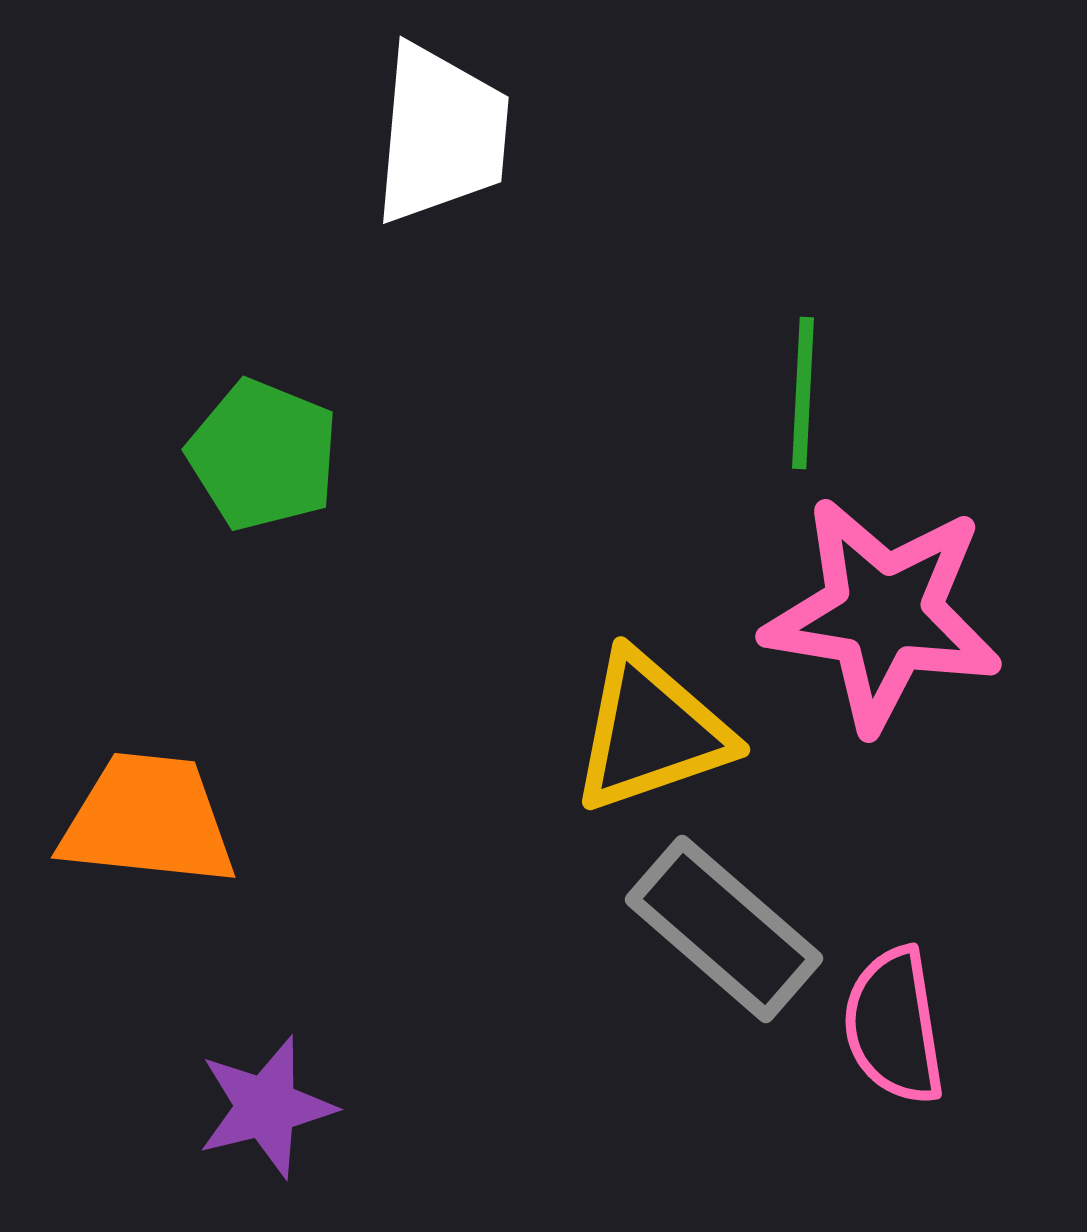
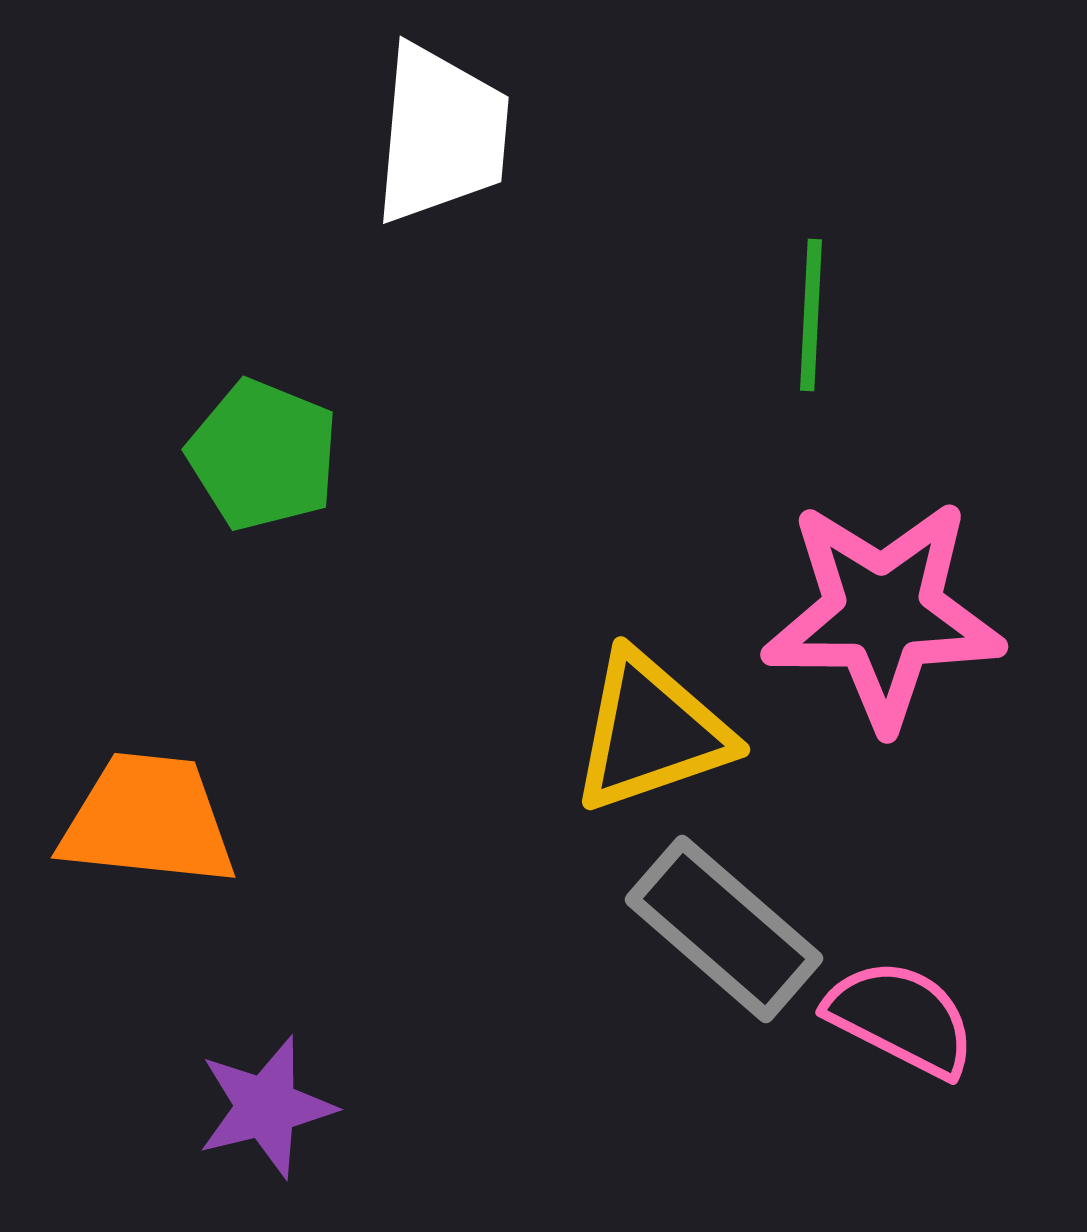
green line: moved 8 px right, 78 px up
pink star: rotated 9 degrees counterclockwise
pink semicircle: moved 7 px right, 8 px up; rotated 126 degrees clockwise
